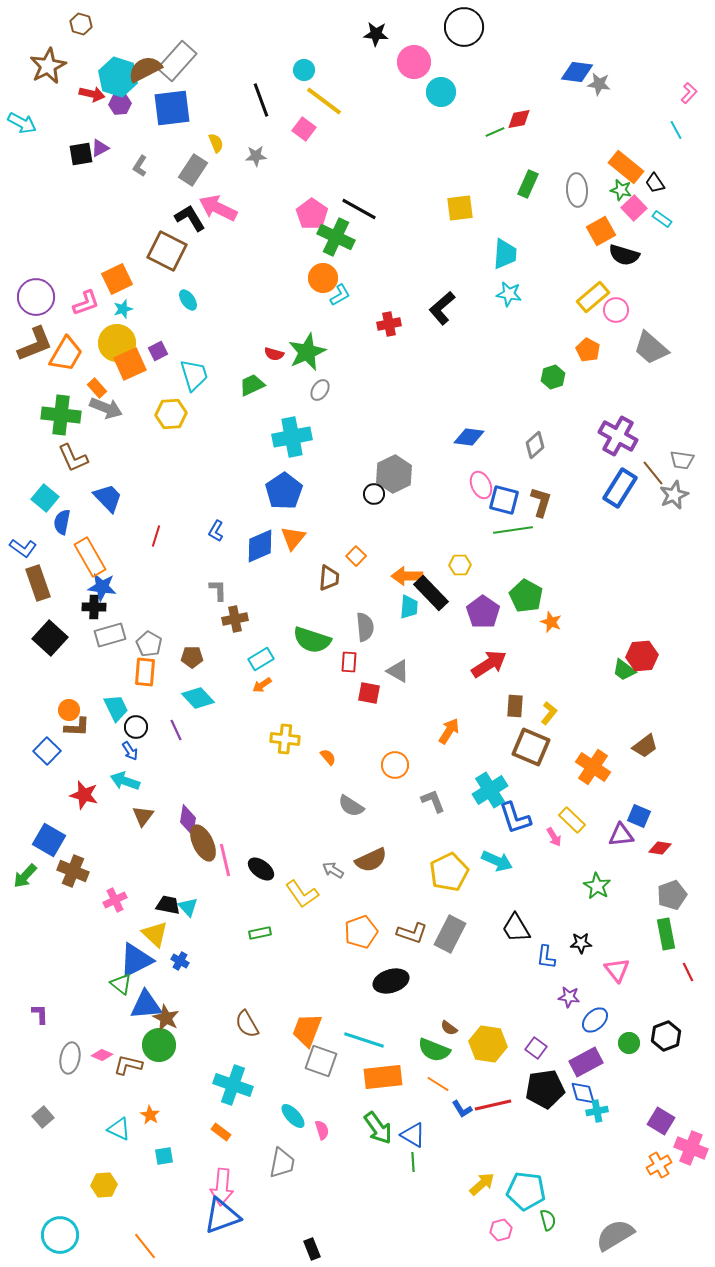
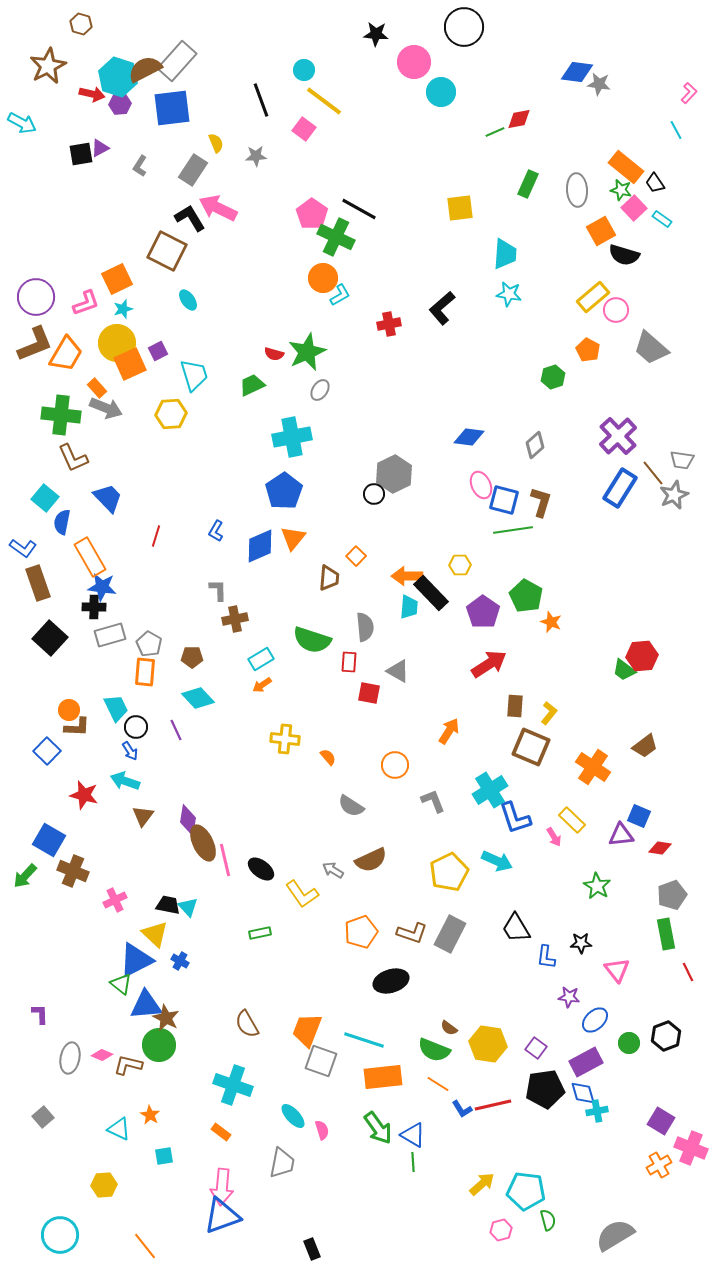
purple cross at (618, 436): rotated 18 degrees clockwise
